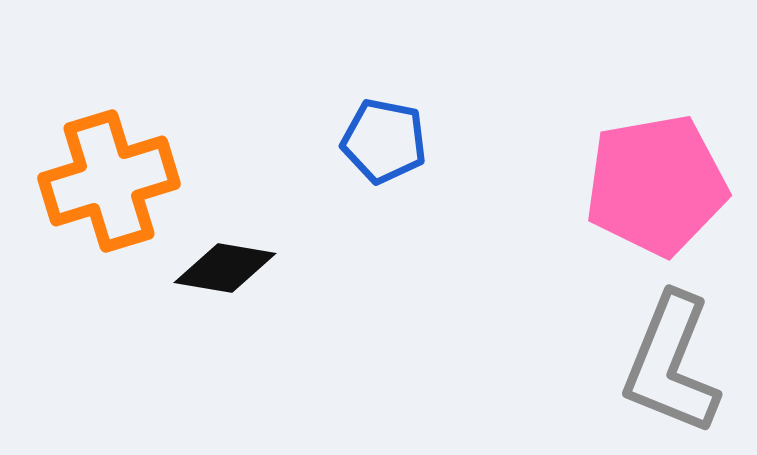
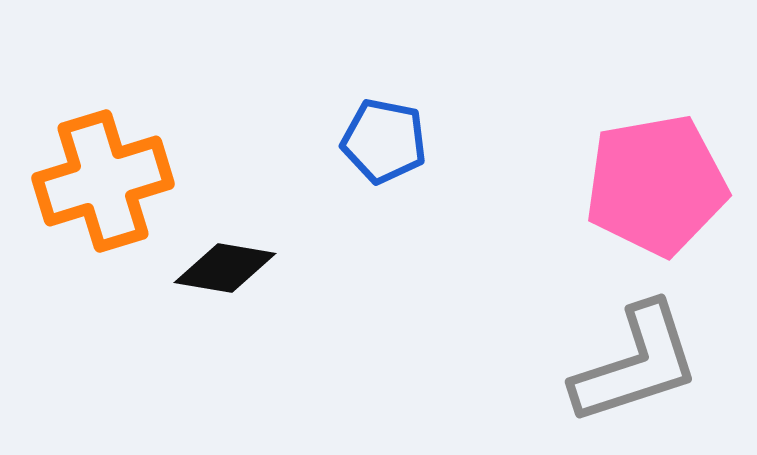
orange cross: moved 6 px left
gray L-shape: moved 35 px left; rotated 130 degrees counterclockwise
